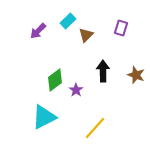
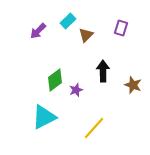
brown star: moved 3 px left, 10 px down
purple star: rotated 16 degrees clockwise
yellow line: moved 1 px left
